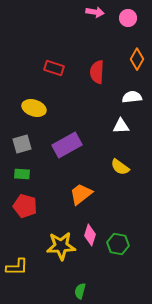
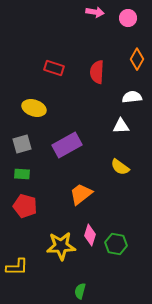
green hexagon: moved 2 px left
